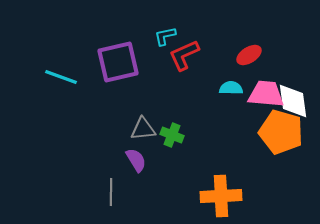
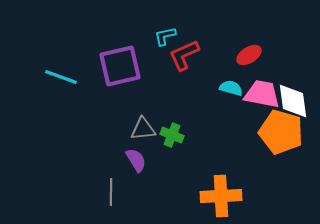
purple square: moved 2 px right, 4 px down
cyan semicircle: rotated 15 degrees clockwise
pink trapezoid: moved 4 px left; rotated 6 degrees clockwise
